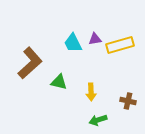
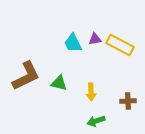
yellow rectangle: rotated 44 degrees clockwise
brown L-shape: moved 4 px left, 13 px down; rotated 16 degrees clockwise
green triangle: moved 1 px down
brown cross: rotated 14 degrees counterclockwise
green arrow: moved 2 px left, 1 px down
